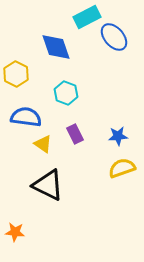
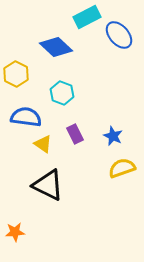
blue ellipse: moved 5 px right, 2 px up
blue diamond: rotated 28 degrees counterclockwise
cyan hexagon: moved 4 px left
blue star: moved 5 px left; rotated 30 degrees clockwise
orange star: rotated 12 degrees counterclockwise
